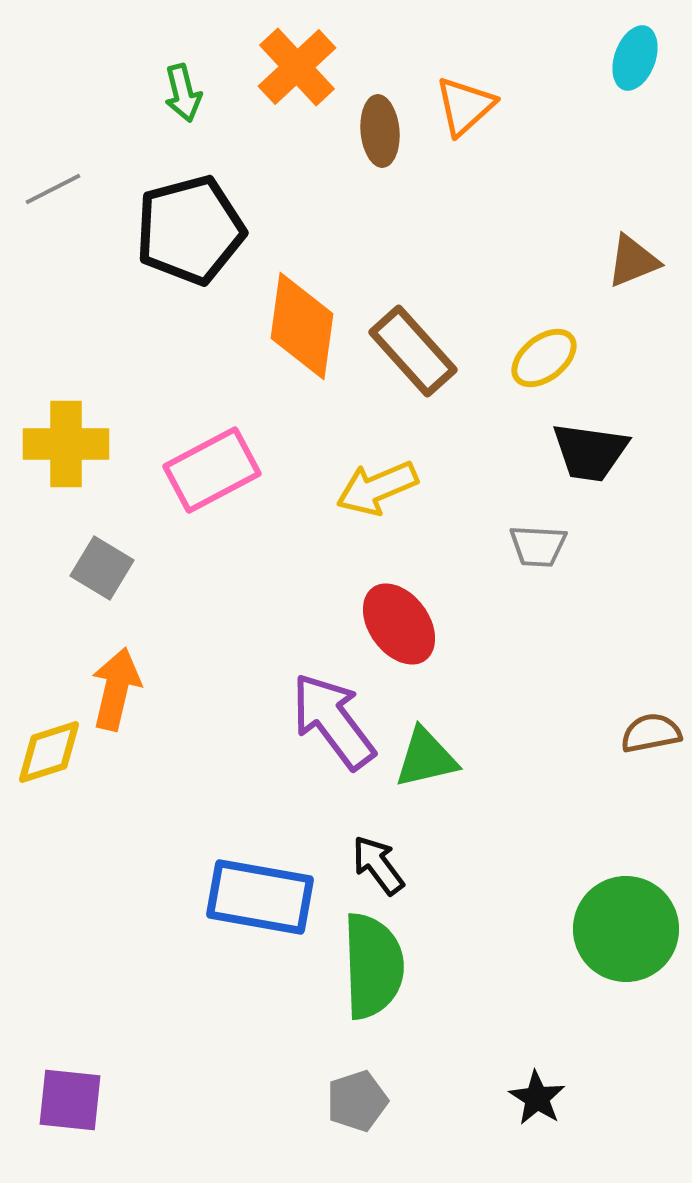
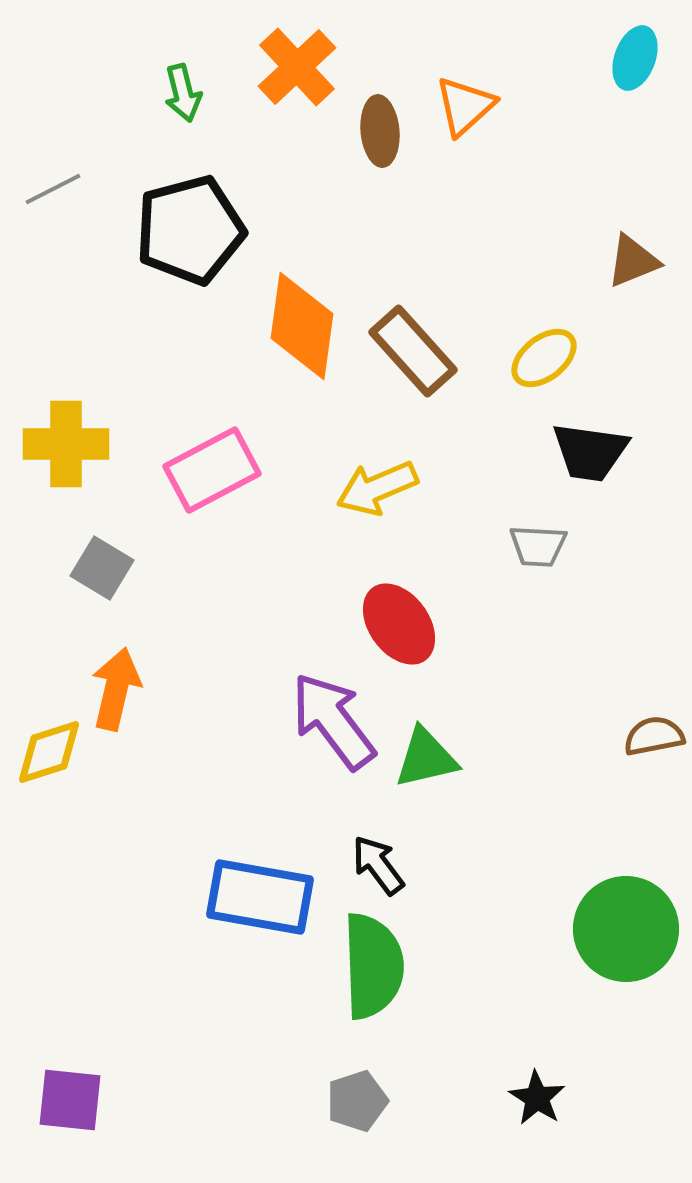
brown semicircle: moved 3 px right, 3 px down
